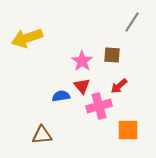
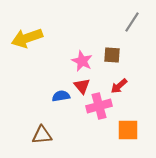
pink star: rotated 10 degrees counterclockwise
